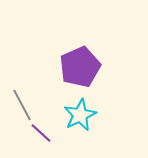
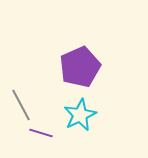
gray line: moved 1 px left
purple line: rotated 25 degrees counterclockwise
